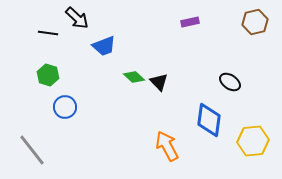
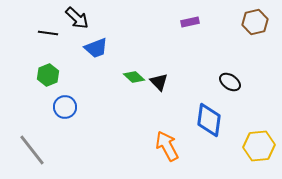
blue trapezoid: moved 8 px left, 2 px down
green hexagon: rotated 20 degrees clockwise
yellow hexagon: moved 6 px right, 5 px down
